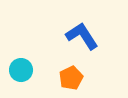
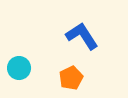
cyan circle: moved 2 px left, 2 px up
